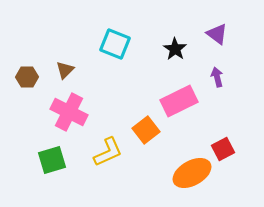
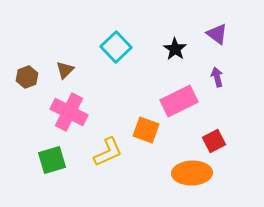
cyan square: moved 1 px right, 3 px down; rotated 24 degrees clockwise
brown hexagon: rotated 20 degrees counterclockwise
orange square: rotated 32 degrees counterclockwise
red square: moved 9 px left, 8 px up
orange ellipse: rotated 27 degrees clockwise
